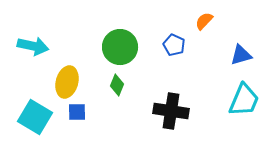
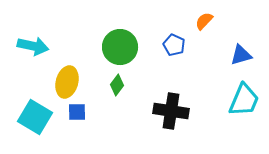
green diamond: rotated 15 degrees clockwise
